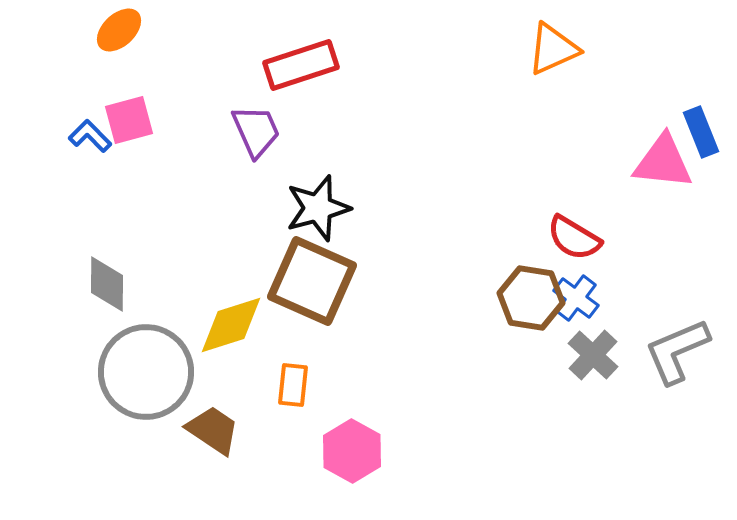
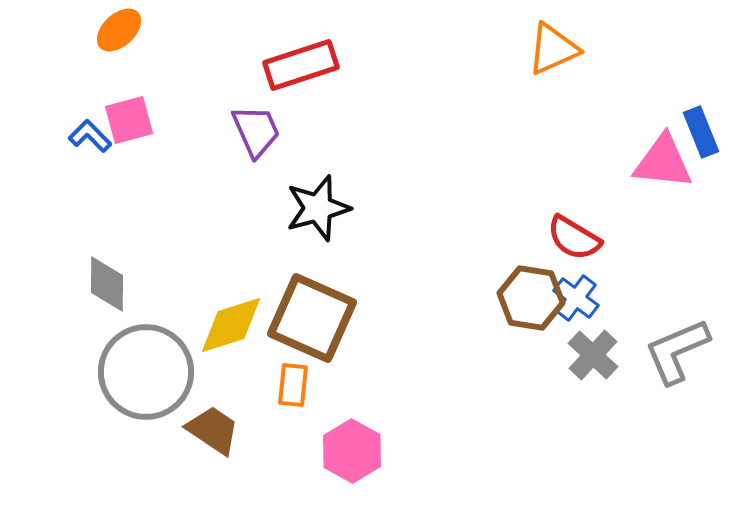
brown square: moved 37 px down
